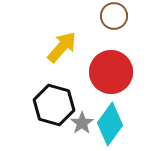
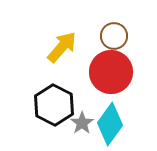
brown circle: moved 20 px down
black hexagon: rotated 12 degrees clockwise
